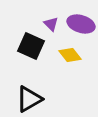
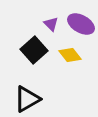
purple ellipse: rotated 12 degrees clockwise
black square: moved 3 px right, 4 px down; rotated 24 degrees clockwise
black triangle: moved 2 px left
